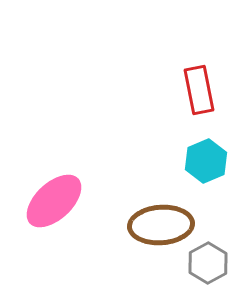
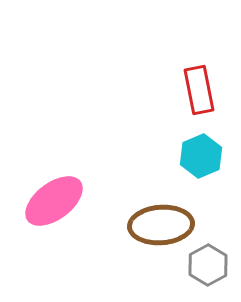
cyan hexagon: moved 5 px left, 5 px up
pink ellipse: rotated 6 degrees clockwise
gray hexagon: moved 2 px down
